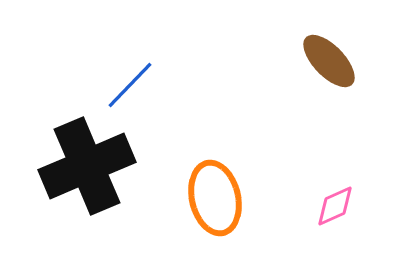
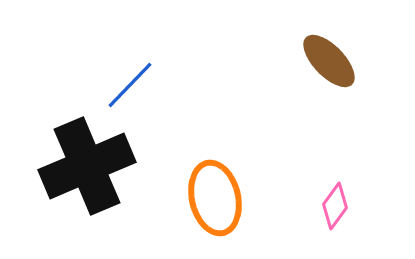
pink diamond: rotated 30 degrees counterclockwise
